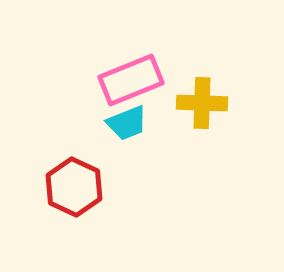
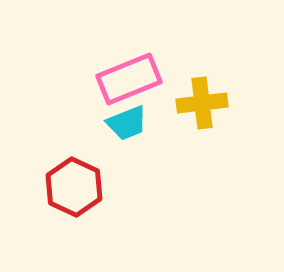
pink rectangle: moved 2 px left, 1 px up
yellow cross: rotated 9 degrees counterclockwise
